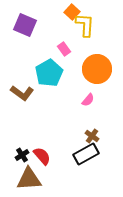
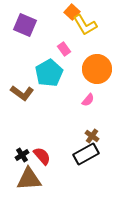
yellow L-shape: rotated 145 degrees clockwise
